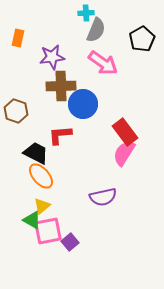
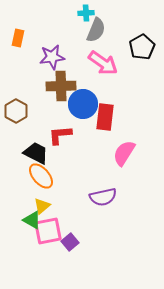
black pentagon: moved 8 px down
brown hexagon: rotated 10 degrees clockwise
red rectangle: moved 20 px left, 15 px up; rotated 44 degrees clockwise
